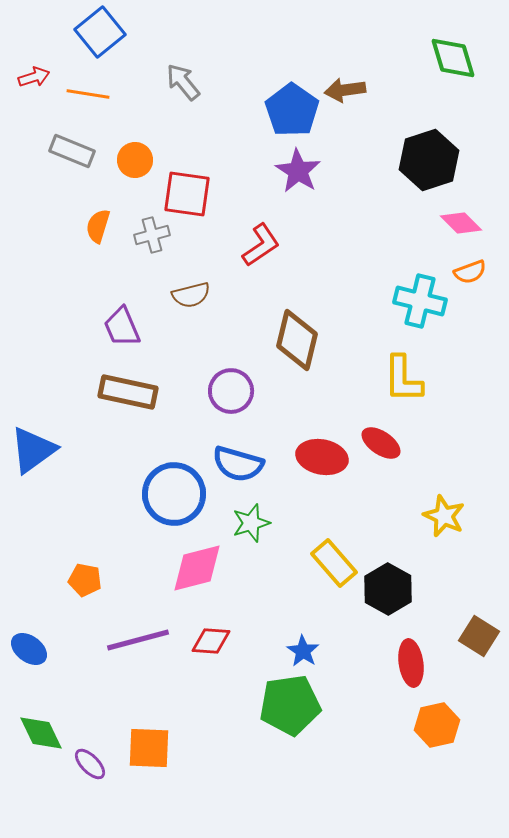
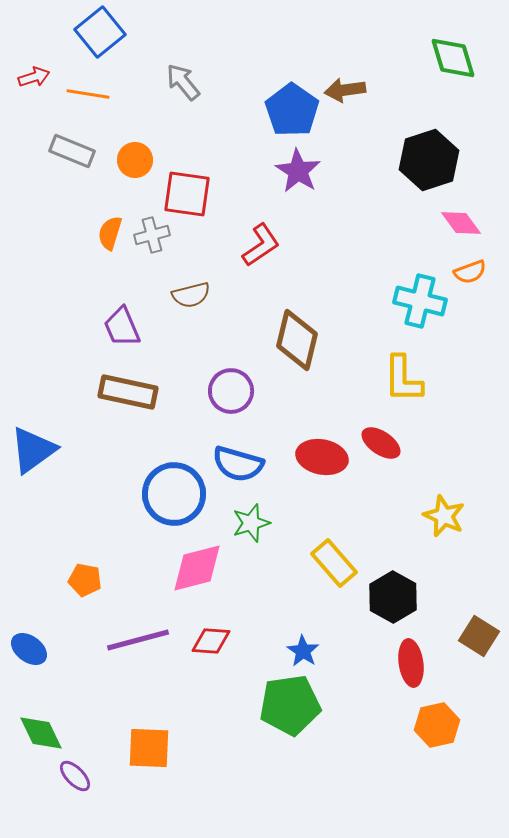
pink diamond at (461, 223): rotated 9 degrees clockwise
orange semicircle at (98, 226): moved 12 px right, 7 px down
black hexagon at (388, 589): moved 5 px right, 8 px down
purple ellipse at (90, 764): moved 15 px left, 12 px down
